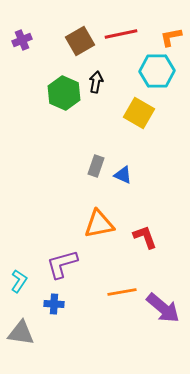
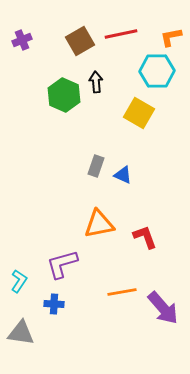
black arrow: rotated 15 degrees counterclockwise
green hexagon: moved 2 px down
purple arrow: rotated 9 degrees clockwise
